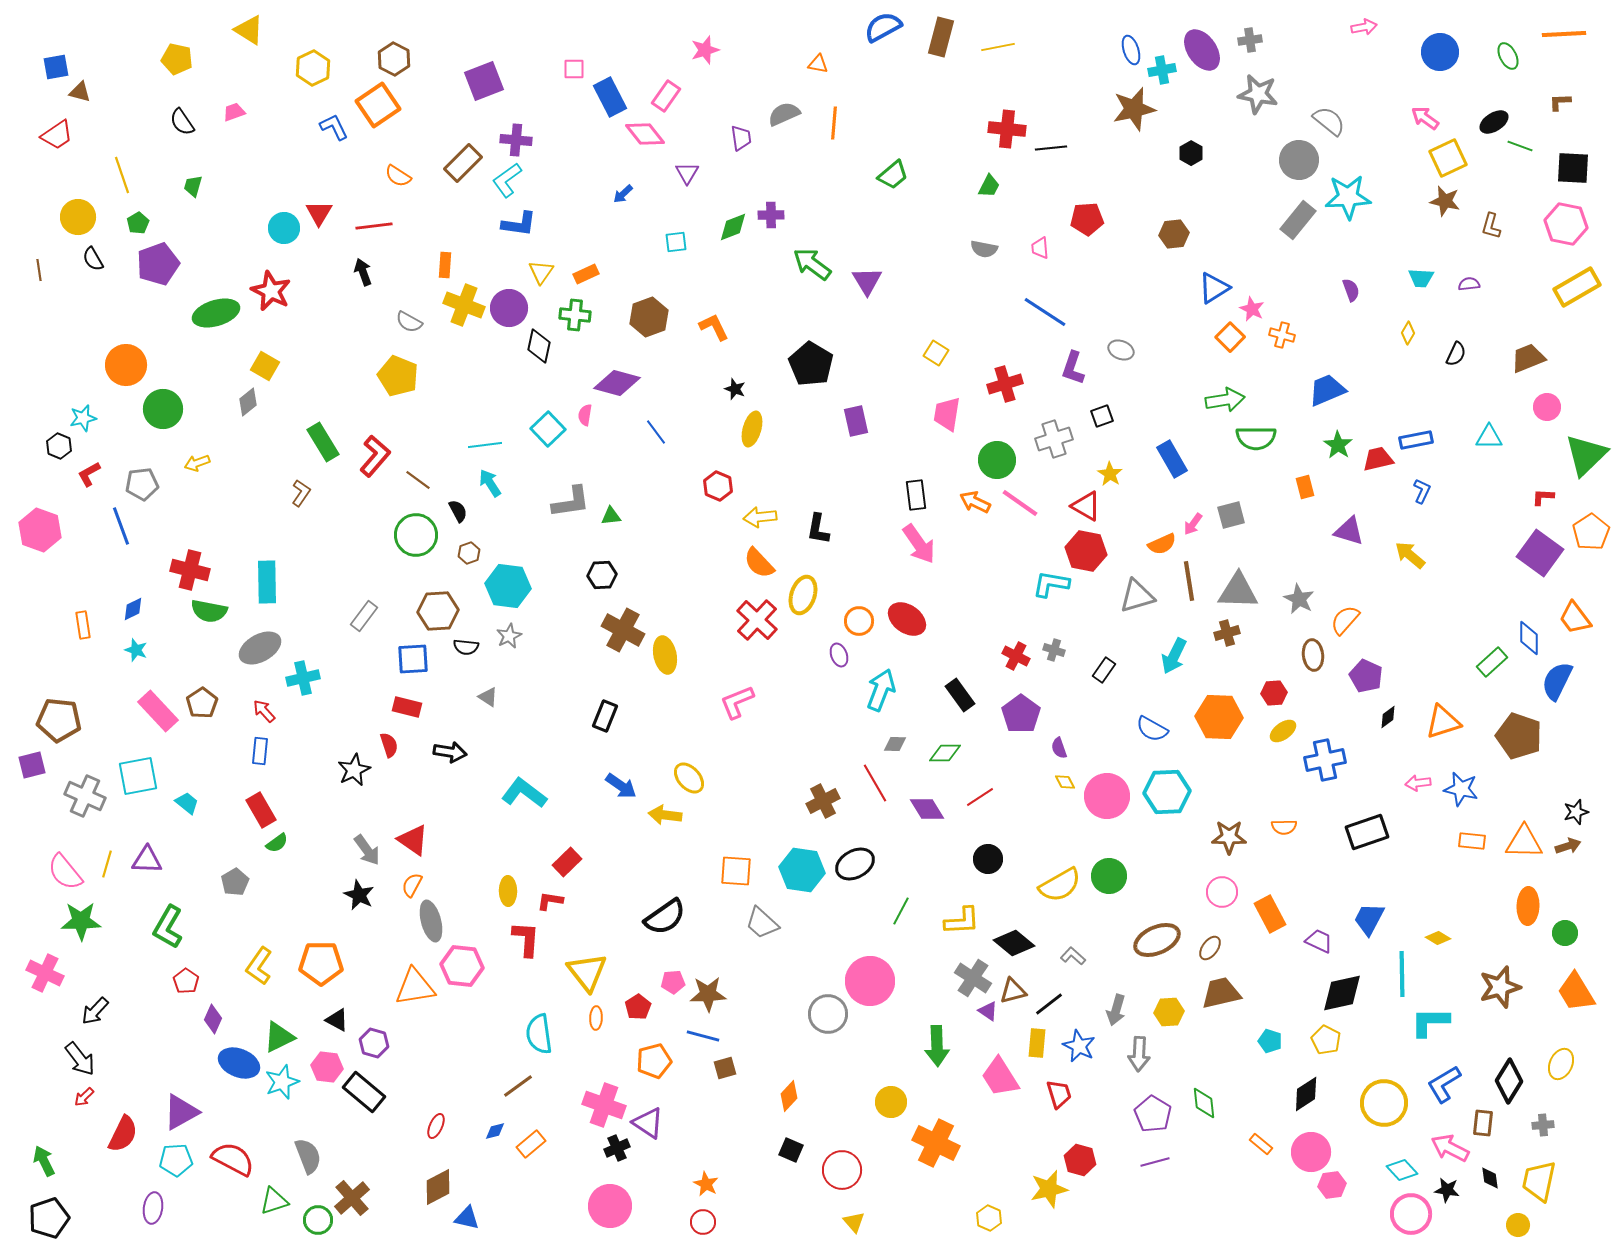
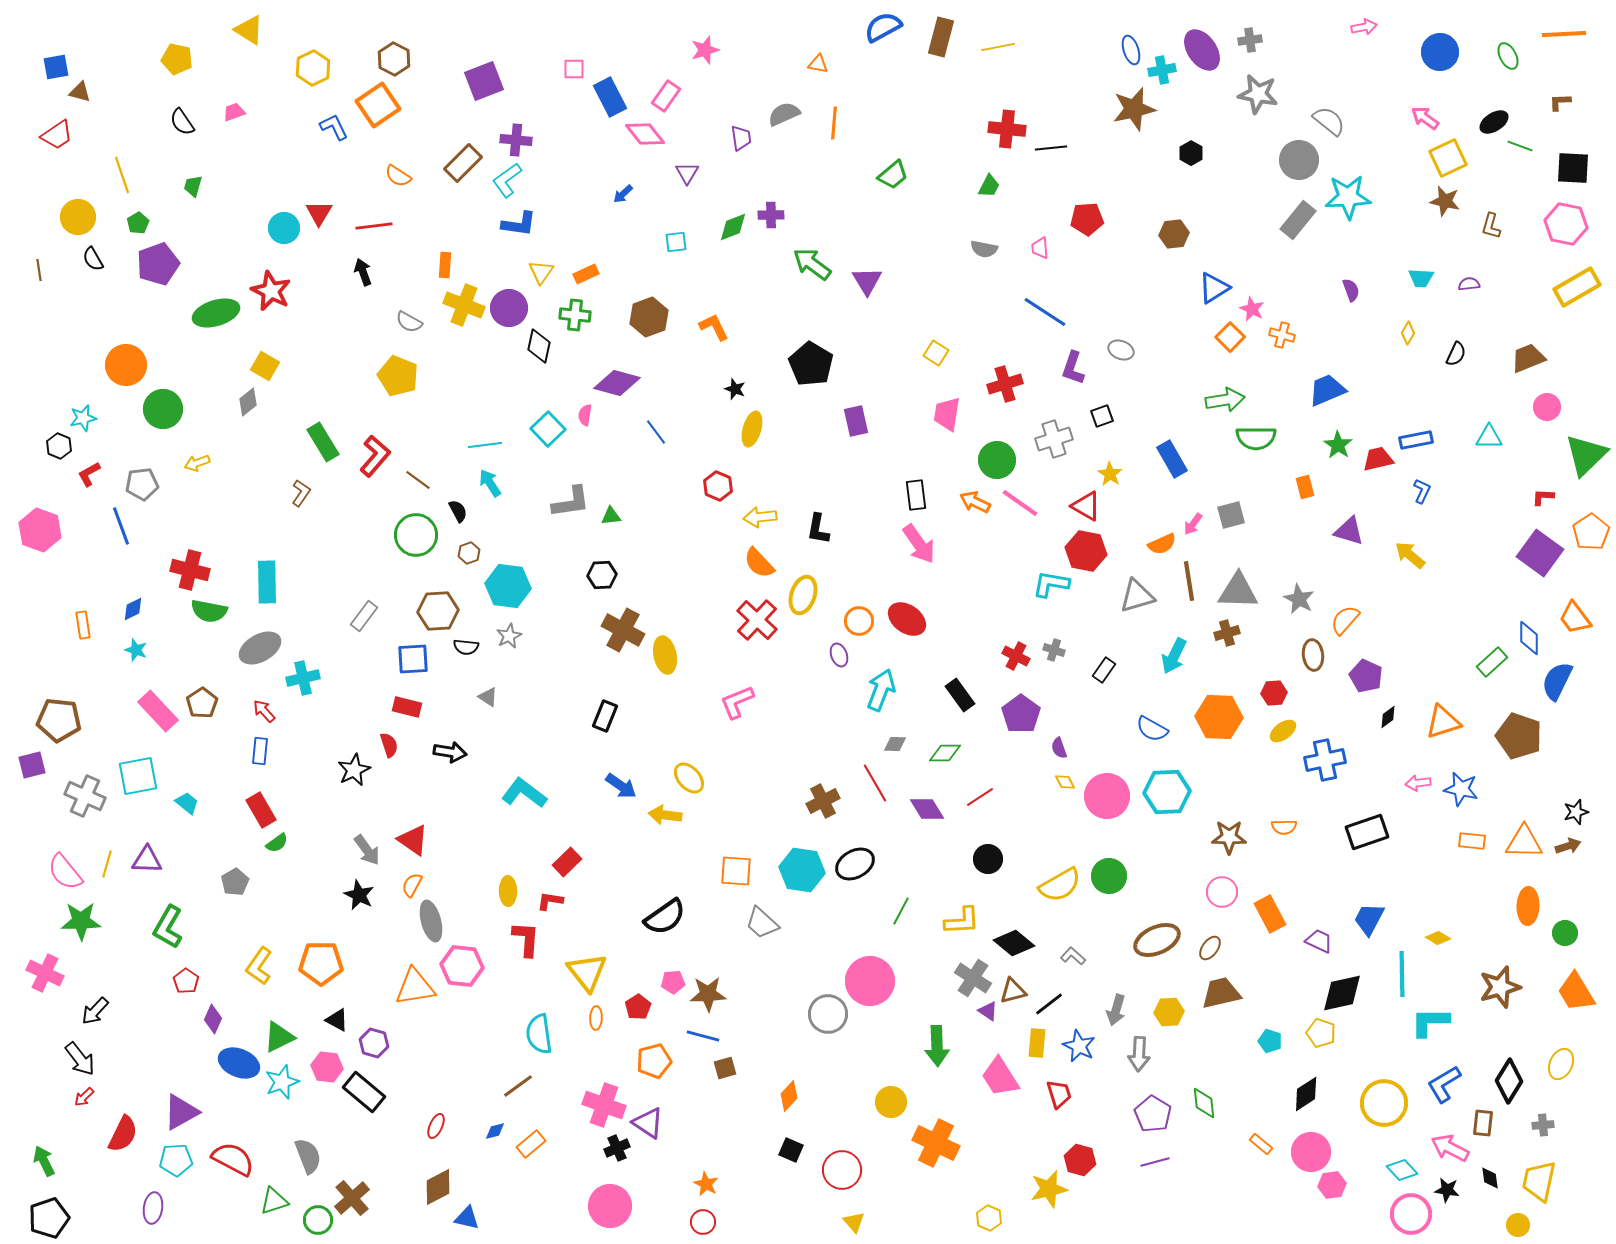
yellow pentagon at (1326, 1040): moved 5 px left, 7 px up; rotated 8 degrees counterclockwise
